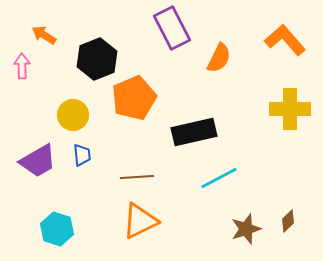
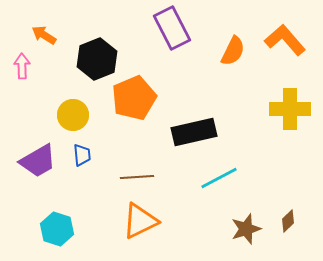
orange semicircle: moved 14 px right, 7 px up
